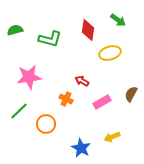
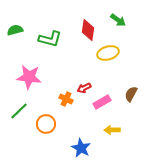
yellow ellipse: moved 2 px left
pink star: rotated 15 degrees clockwise
red arrow: moved 2 px right, 7 px down; rotated 56 degrees counterclockwise
yellow arrow: moved 7 px up; rotated 21 degrees clockwise
